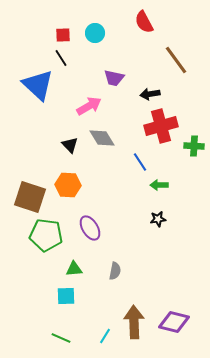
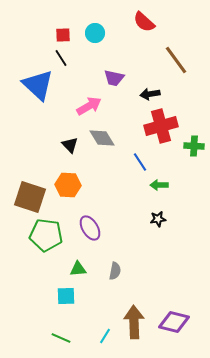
red semicircle: rotated 20 degrees counterclockwise
green triangle: moved 4 px right
